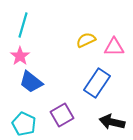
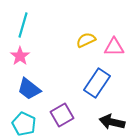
blue trapezoid: moved 2 px left, 7 px down
